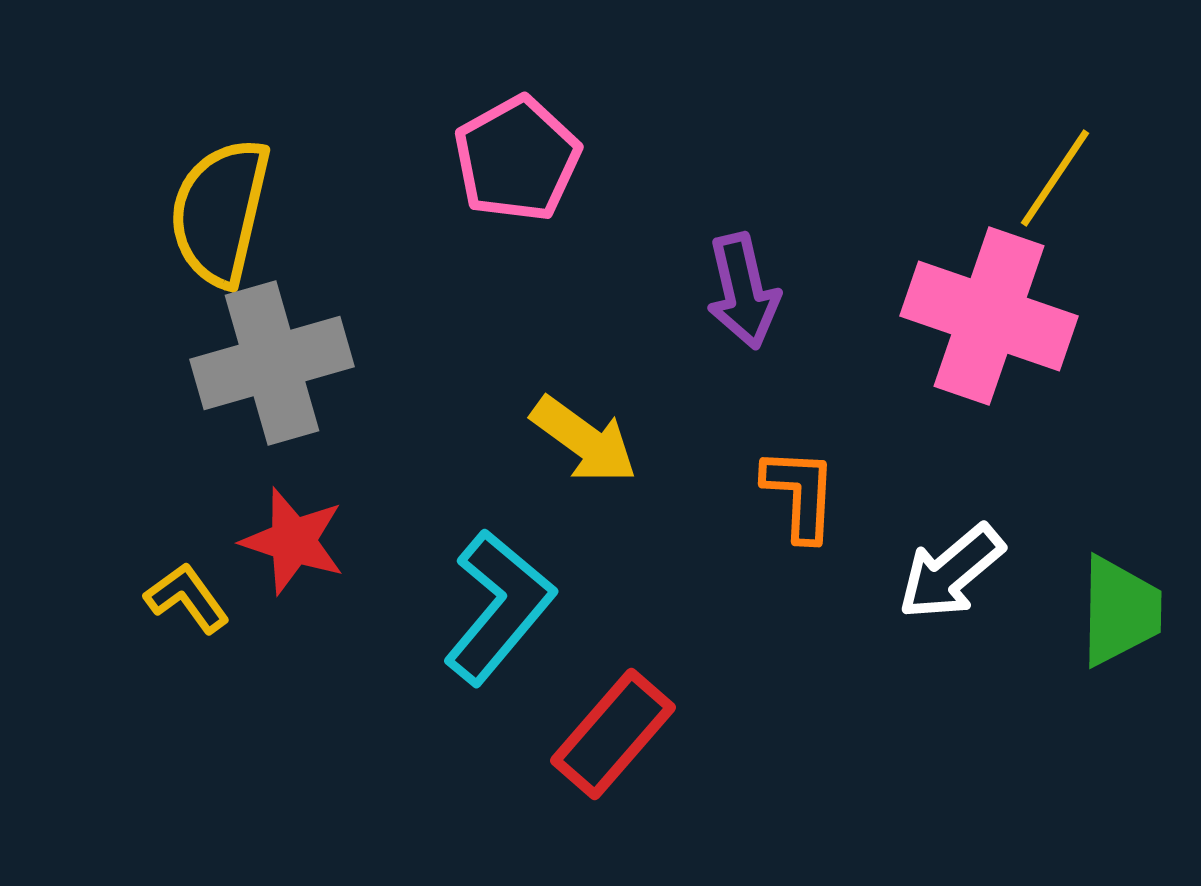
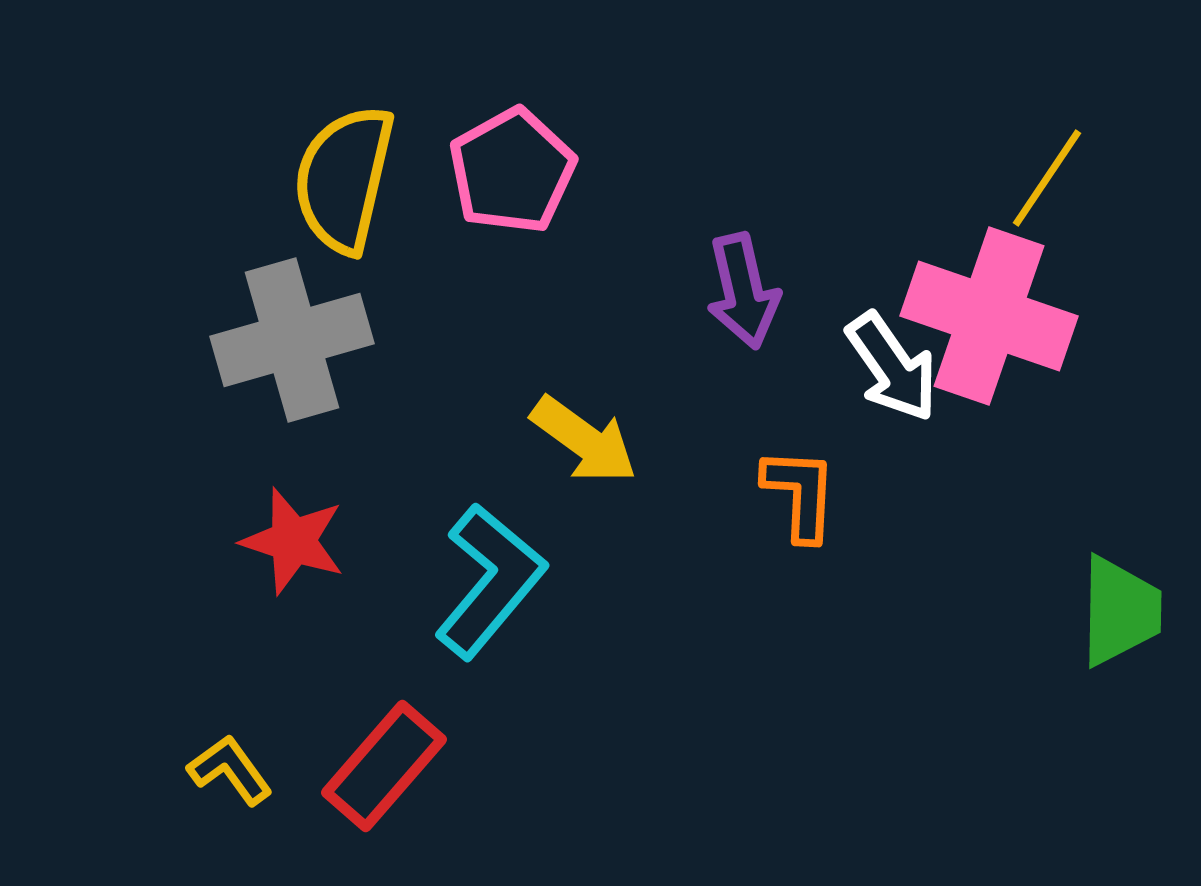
pink pentagon: moved 5 px left, 12 px down
yellow line: moved 8 px left
yellow semicircle: moved 124 px right, 33 px up
gray cross: moved 20 px right, 23 px up
white arrow: moved 59 px left, 205 px up; rotated 85 degrees counterclockwise
yellow L-shape: moved 43 px right, 172 px down
cyan L-shape: moved 9 px left, 26 px up
red rectangle: moved 229 px left, 32 px down
